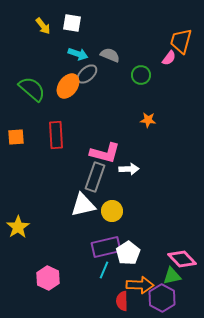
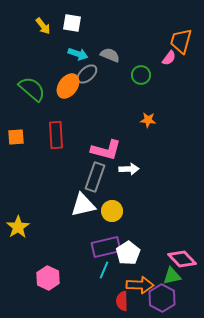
pink L-shape: moved 1 px right, 3 px up
